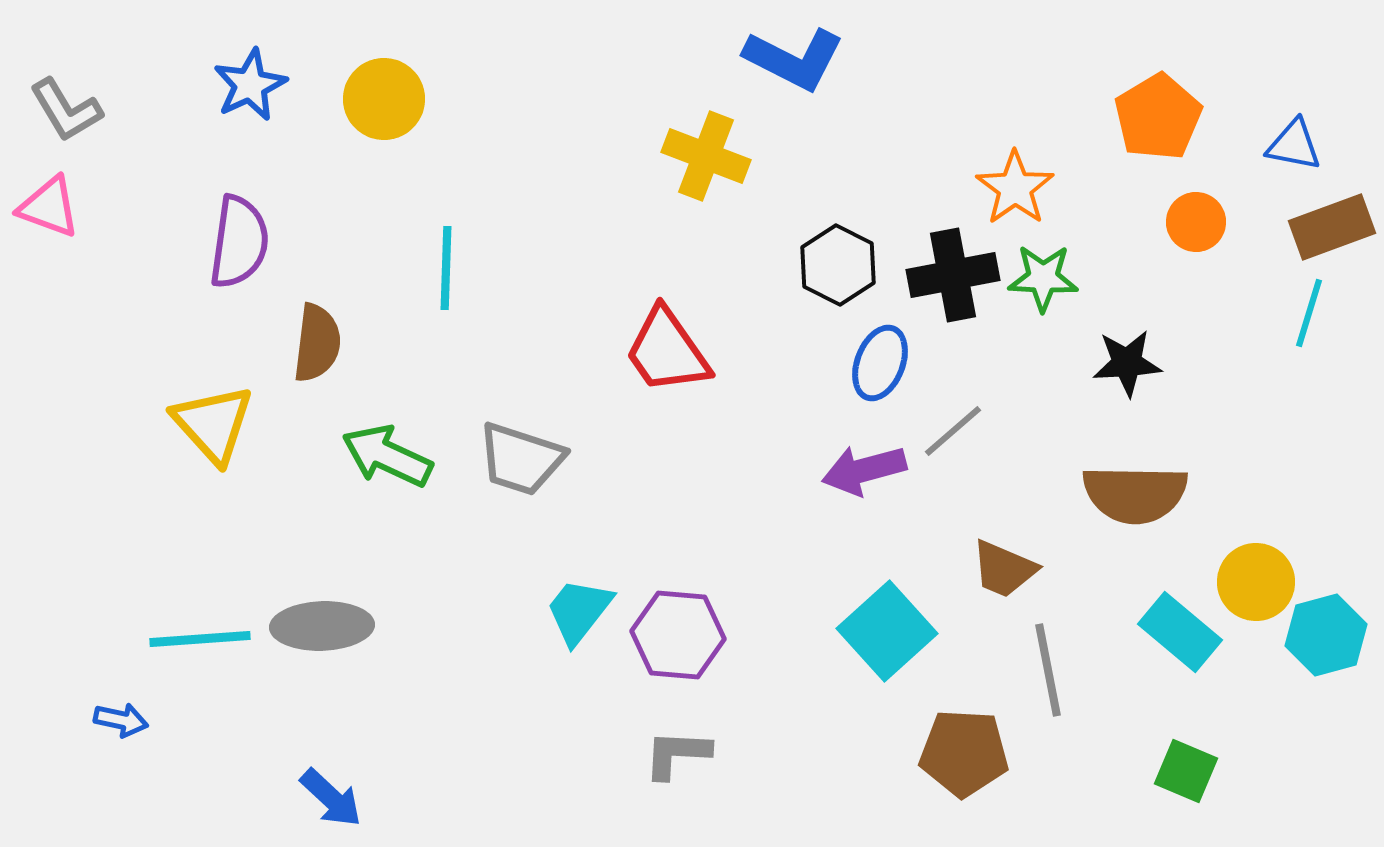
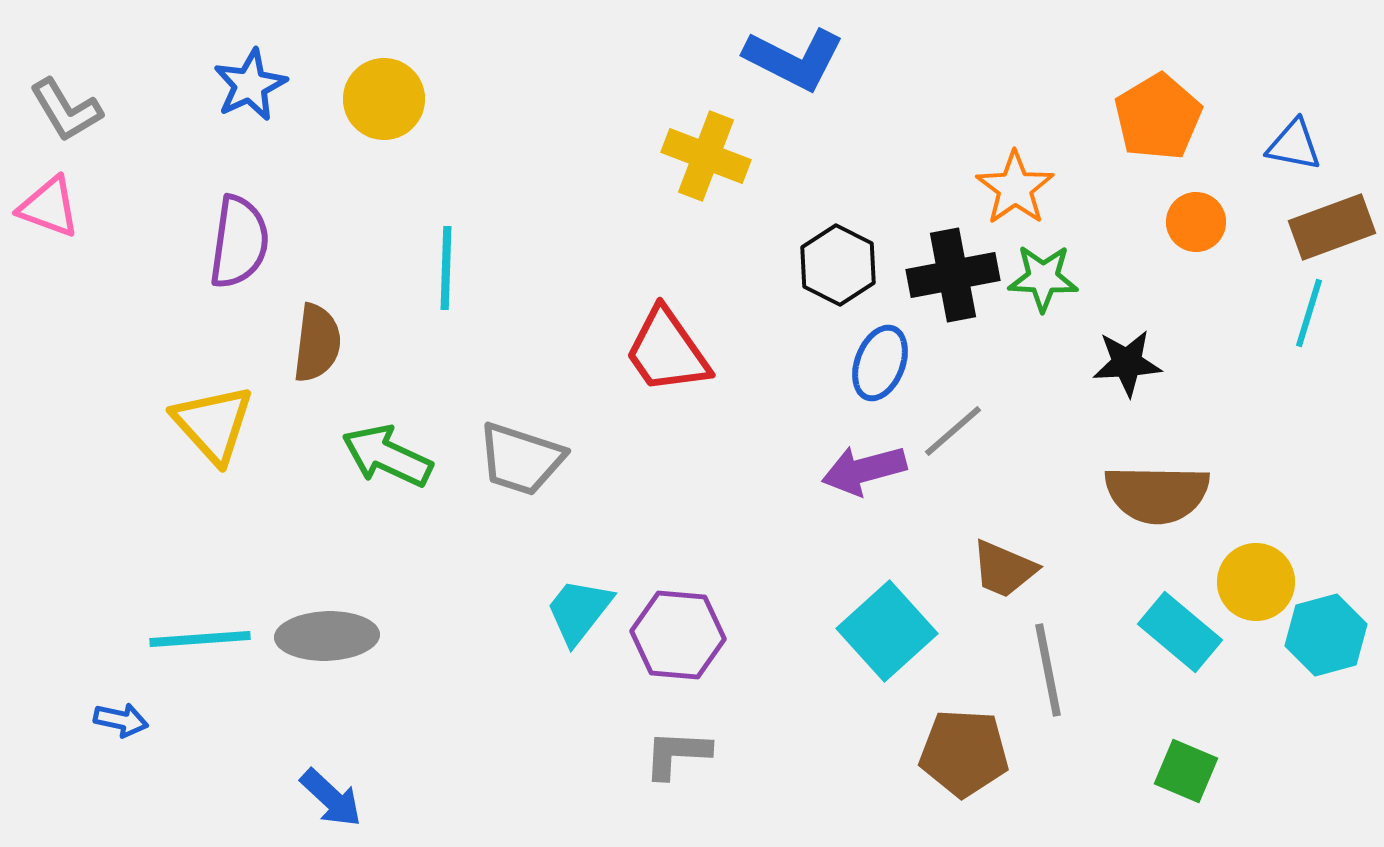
brown semicircle at (1135, 494): moved 22 px right
gray ellipse at (322, 626): moved 5 px right, 10 px down
